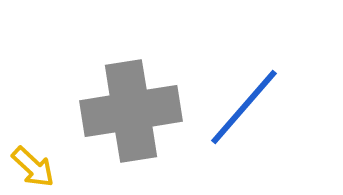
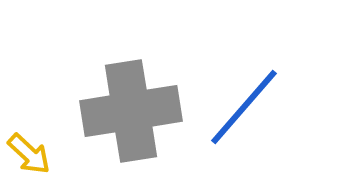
yellow arrow: moved 4 px left, 13 px up
